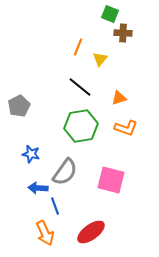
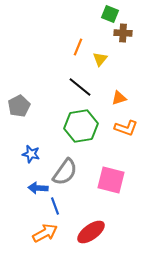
orange arrow: rotated 95 degrees counterclockwise
